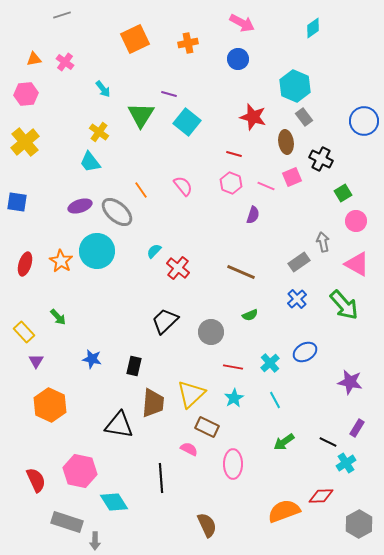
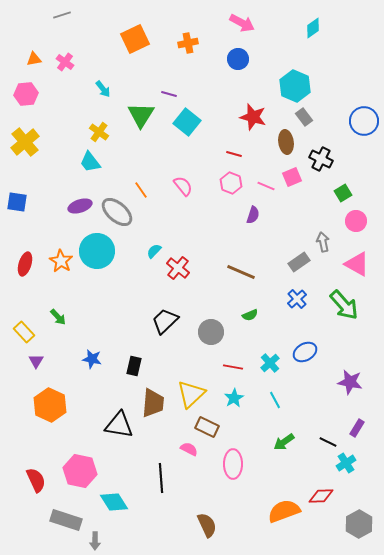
gray rectangle at (67, 522): moved 1 px left, 2 px up
